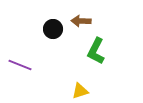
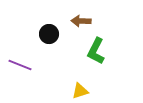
black circle: moved 4 px left, 5 px down
